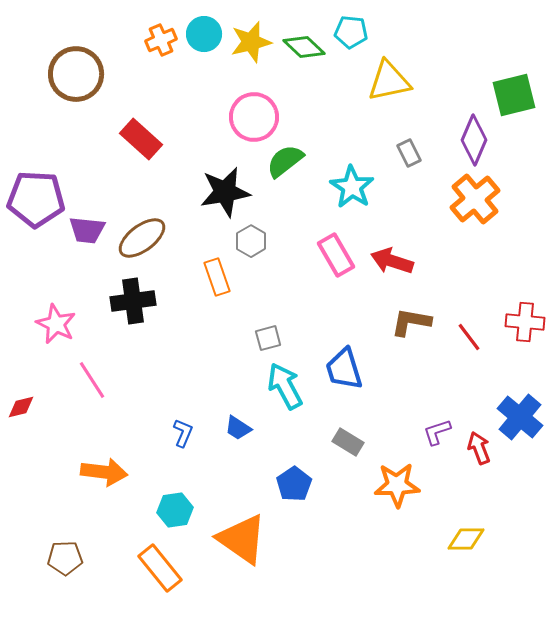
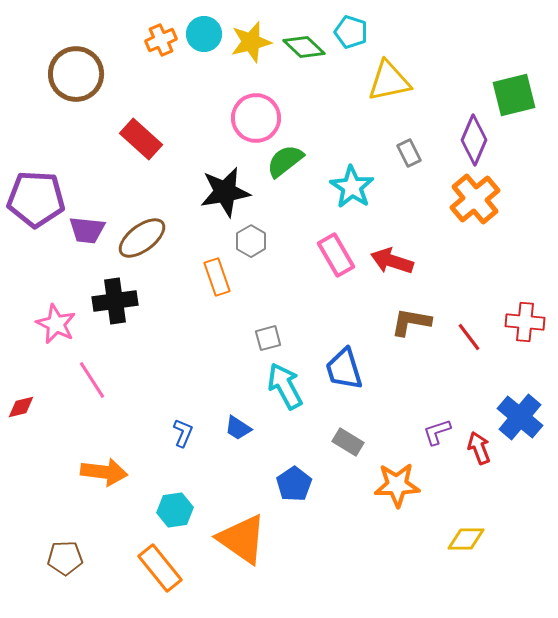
cyan pentagon at (351, 32): rotated 12 degrees clockwise
pink circle at (254, 117): moved 2 px right, 1 px down
black cross at (133, 301): moved 18 px left
